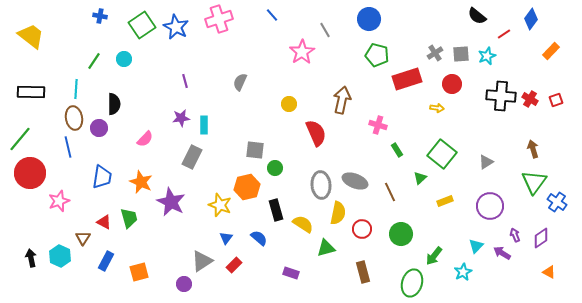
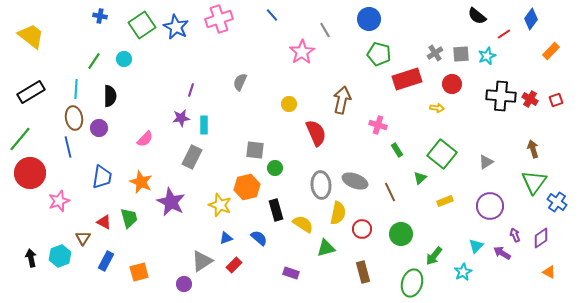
green pentagon at (377, 55): moved 2 px right, 1 px up
purple line at (185, 81): moved 6 px right, 9 px down; rotated 32 degrees clockwise
black rectangle at (31, 92): rotated 32 degrees counterclockwise
black semicircle at (114, 104): moved 4 px left, 8 px up
blue triangle at (226, 238): rotated 32 degrees clockwise
cyan hexagon at (60, 256): rotated 15 degrees clockwise
